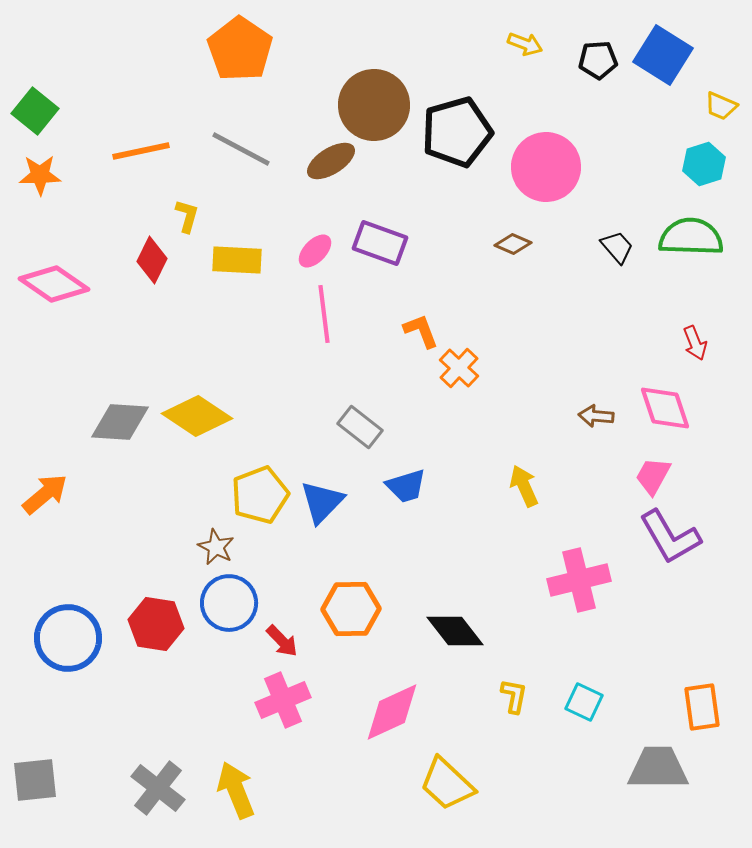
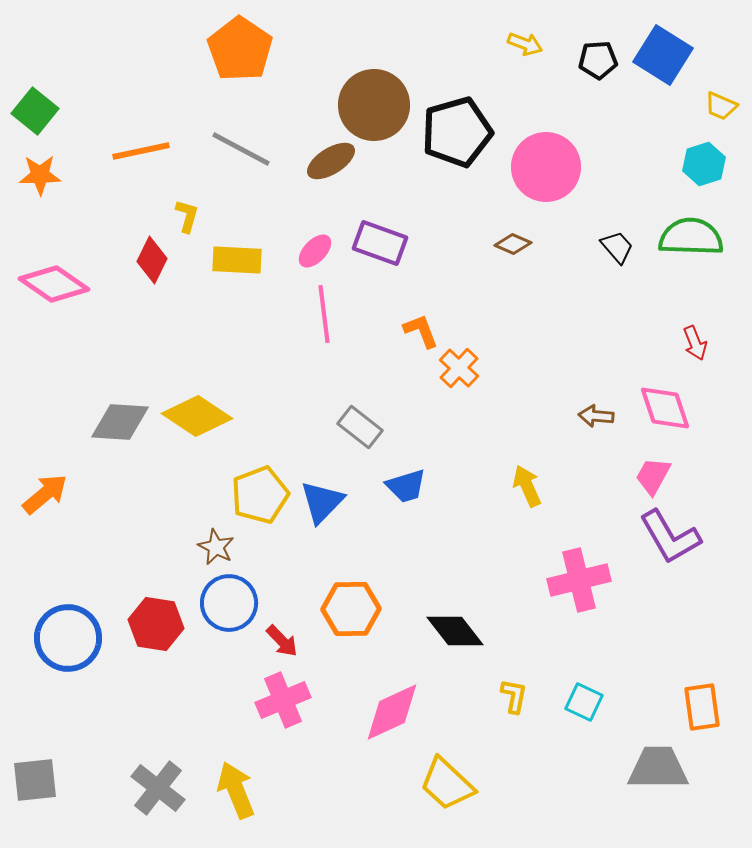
yellow arrow at (524, 486): moved 3 px right
